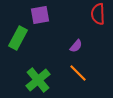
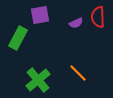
red semicircle: moved 3 px down
purple semicircle: moved 23 px up; rotated 24 degrees clockwise
